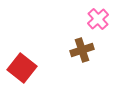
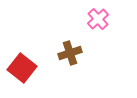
brown cross: moved 12 px left, 3 px down
